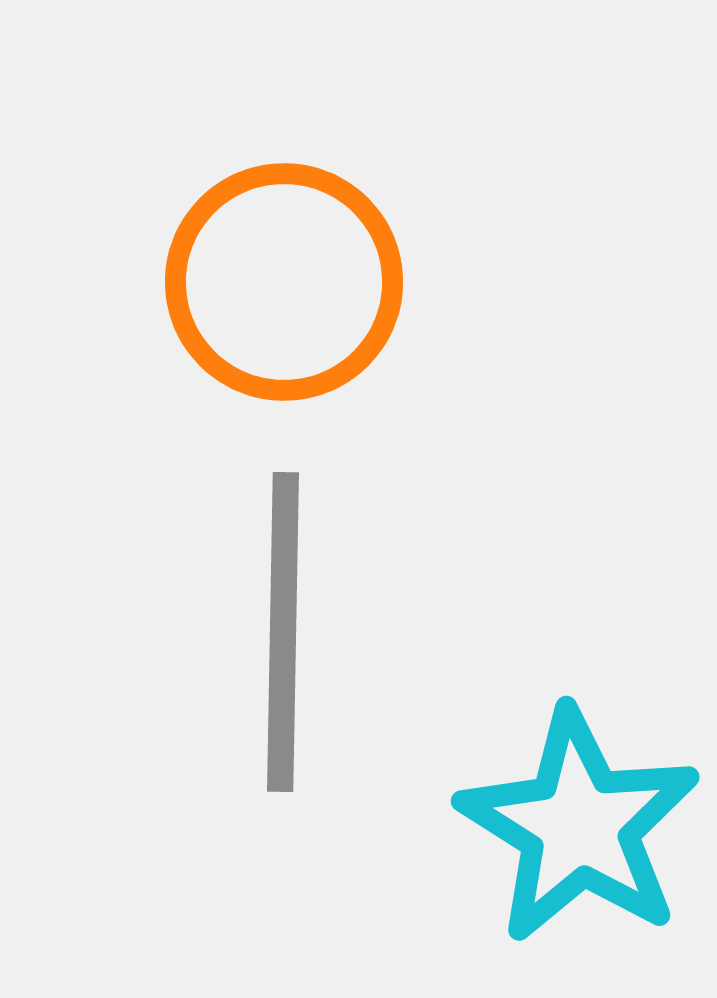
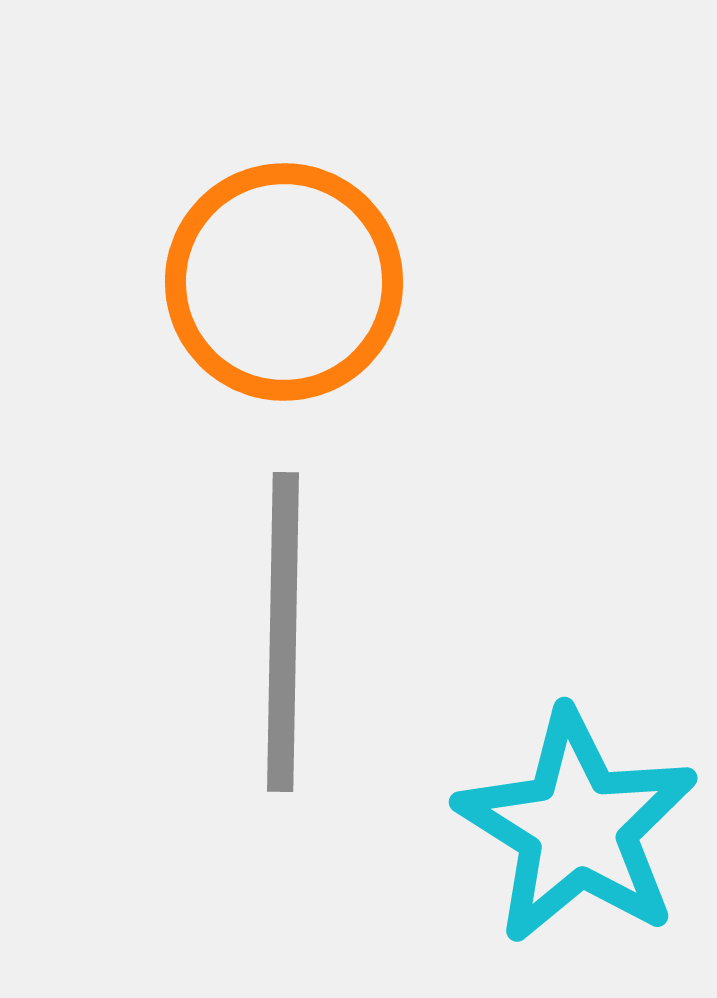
cyan star: moved 2 px left, 1 px down
